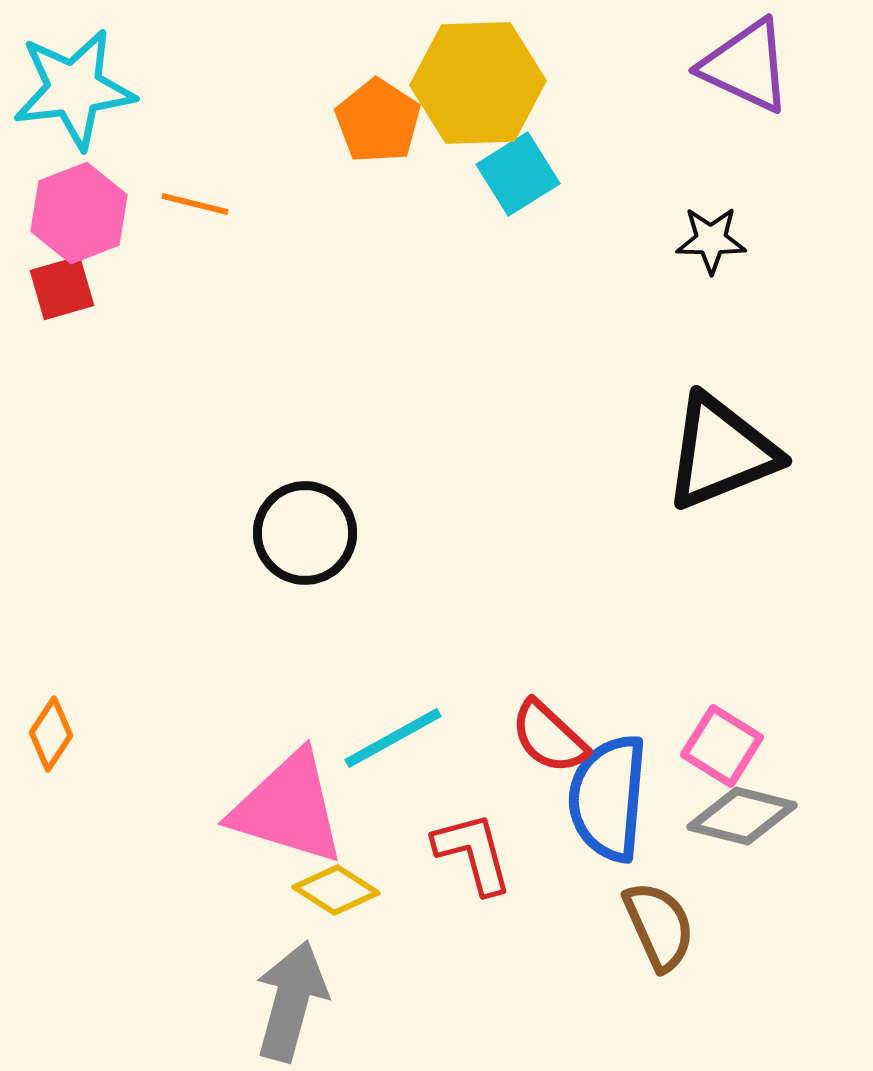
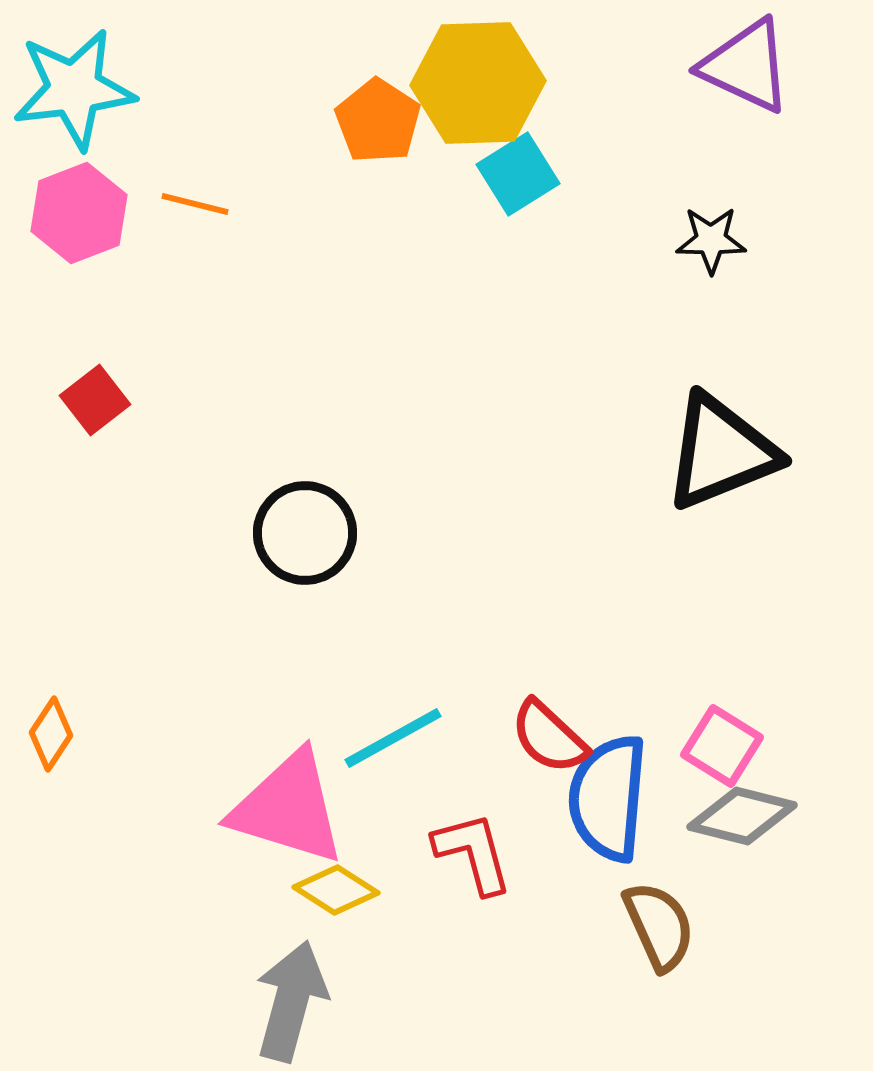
red square: moved 33 px right, 112 px down; rotated 22 degrees counterclockwise
